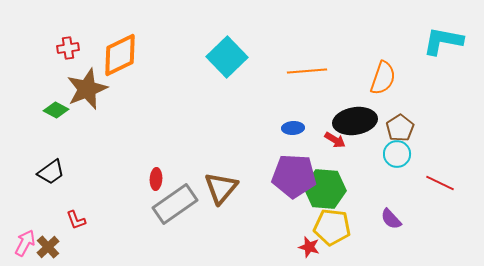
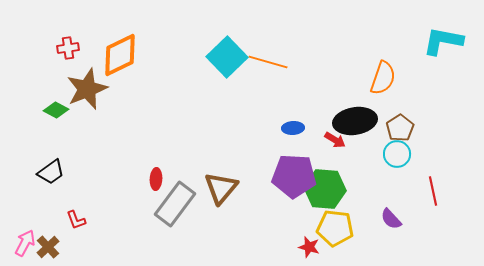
orange line: moved 39 px left, 9 px up; rotated 21 degrees clockwise
red line: moved 7 px left, 8 px down; rotated 52 degrees clockwise
gray rectangle: rotated 18 degrees counterclockwise
yellow pentagon: moved 3 px right, 1 px down
